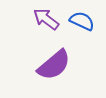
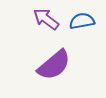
blue semicircle: rotated 35 degrees counterclockwise
